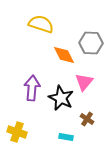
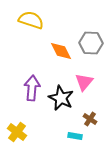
yellow semicircle: moved 10 px left, 4 px up
orange diamond: moved 3 px left, 4 px up
brown cross: moved 3 px right
yellow cross: rotated 18 degrees clockwise
cyan rectangle: moved 9 px right, 1 px up
